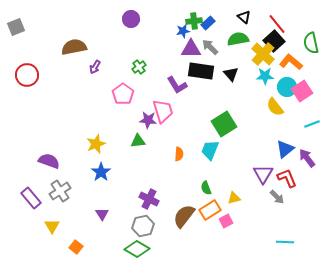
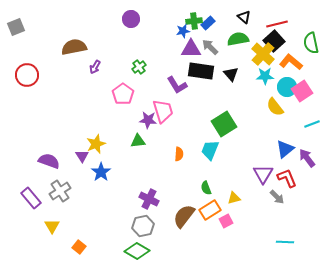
red line at (277, 24): rotated 65 degrees counterclockwise
purple triangle at (102, 214): moved 20 px left, 58 px up
orange square at (76, 247): moved 3 px right
green diamond at (137, 249): moved 2 px down
